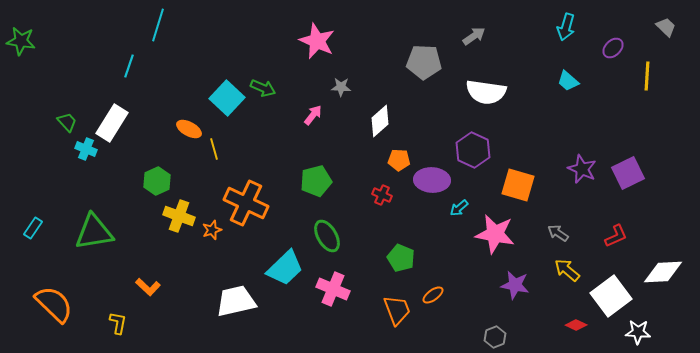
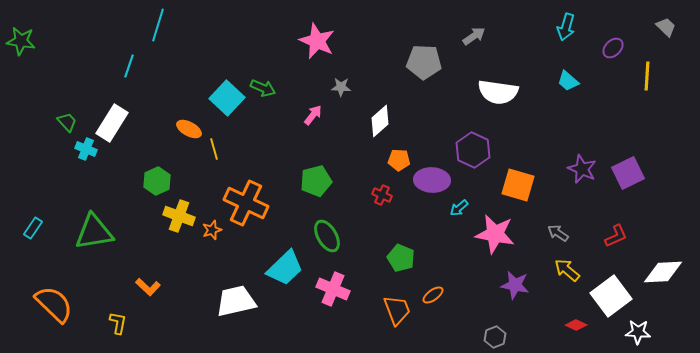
white semicircle at (486, 92): moved 12 px right
